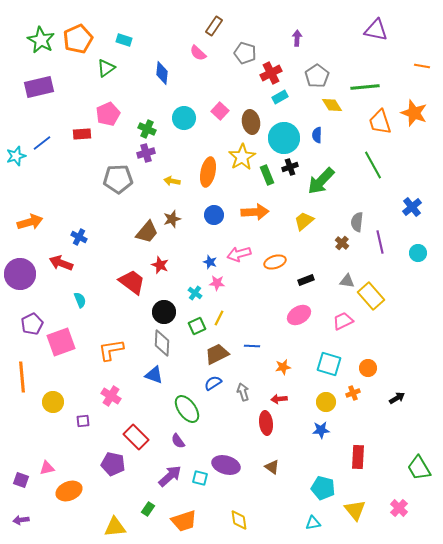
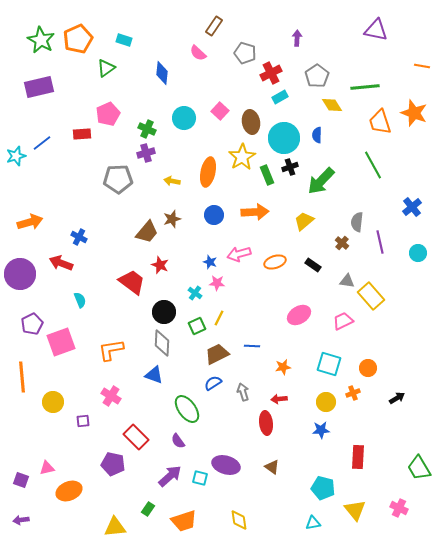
black rectangle at (306, 280): moved 7 px right, 15 px up; rotated 56 degrees clockwise
pink cross at (399, 508): rotated 18 degrees counterclockwise
